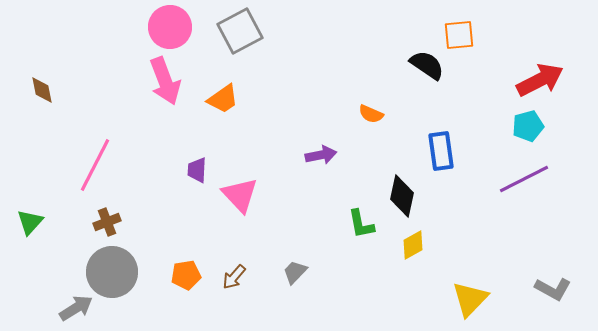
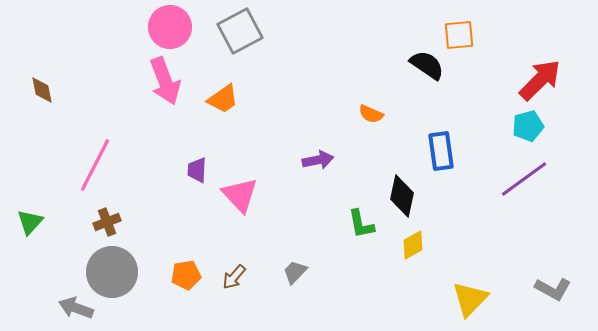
red arrow: rotated 18 degrees counterclockwise
purple arrow: moved 3 px left, 5 px down
purple line: rotated 9 degrees counterclockwise
gray arrow: rotated 128 degrees counterclockwise
